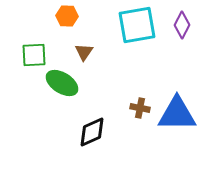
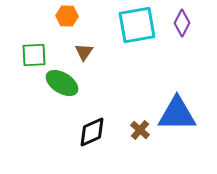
purple diamond: moved 2 px up
brown cross: moved 22 px down; rotated 30 degrees clockwise
